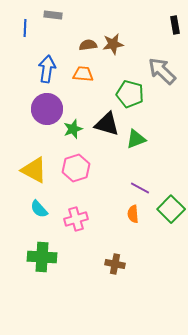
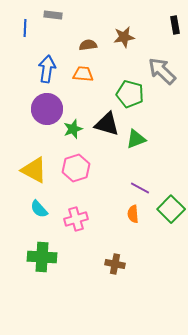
brown star: moved 11 px right, 7 px up
